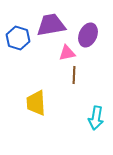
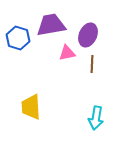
brown line: moved 18 px right, 11 px up
yellow trapezoid: moved 5 px left, 4 px down
